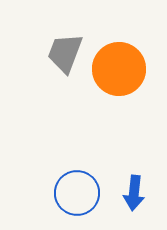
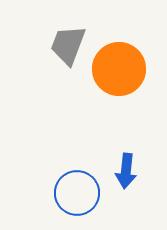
gray trapezoid: moved 3 px right, 8 px up
blue arrow: moved 8 px left, 22 px up
